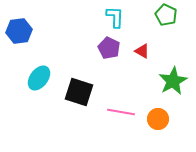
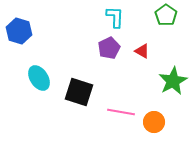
green pentagon: rotated 10 degrees clockwise
blue hexagon: rotated 25 degrees clockwise
purple pentagon: rotated 20 degrees clockwise
cyan ellipse: rotated 70 degrees counterclockwise
orange circle: moved 4 px left, 3 px down
